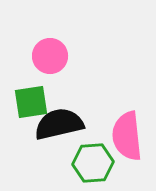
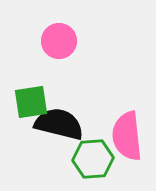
pink circle: moved 9 px right, 15 px up
black semicircle: rotated 27 degrees clockwise
green hexagon: moved 4 px up
